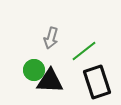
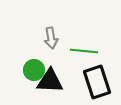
gray arrow: rotated 25 degrees counterclockwise
green line: rotated 44 degrees clockwise
